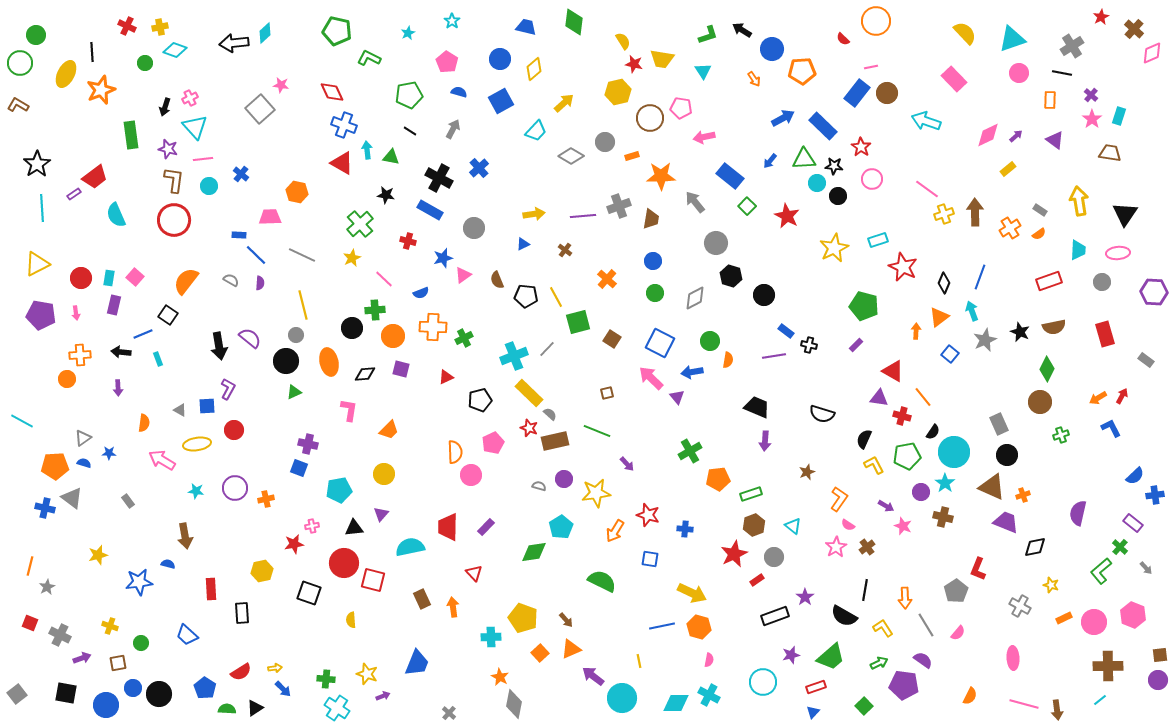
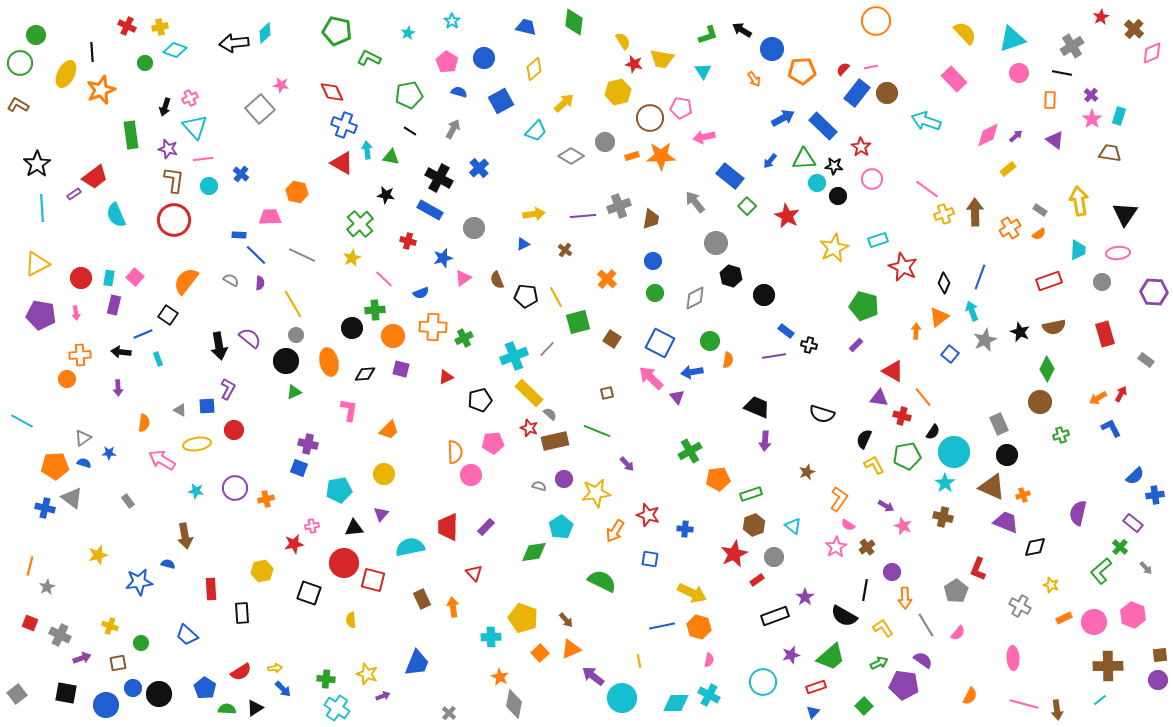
red semicircle at (843, 39): moved 30 px down; rotated 88 degrees clockwise
blue circle at (500, 59): moved 16 px left, 1 px up
orange star at (661, 176): moved 20 px up
pink triangle at (463, 275): moved 3 px down
yellow line at (303, 305): moved 10 px left, 1 px up; rotated 16 degrees counterclockwise
red arrow at (1122, 396): moved 1 px left, 2 px up
pink pentagon at (493, 443): rotated 20 degrees clockwise
purple circle at (921, 492): moved 29 px left, 80 px down
